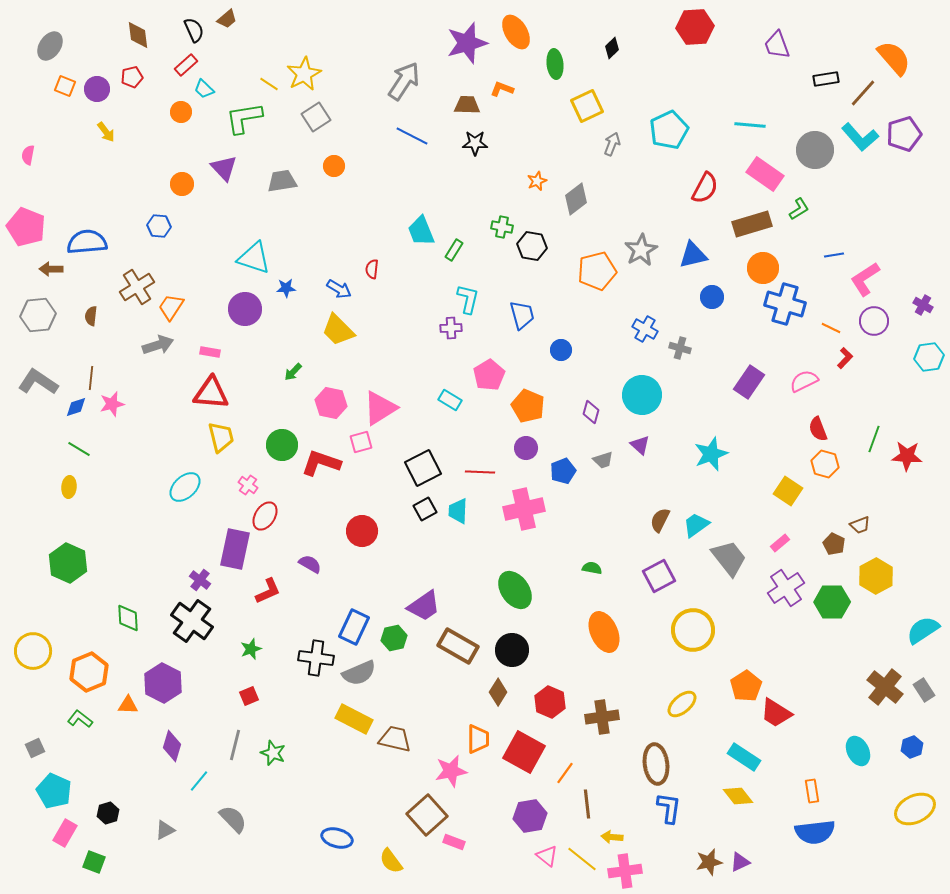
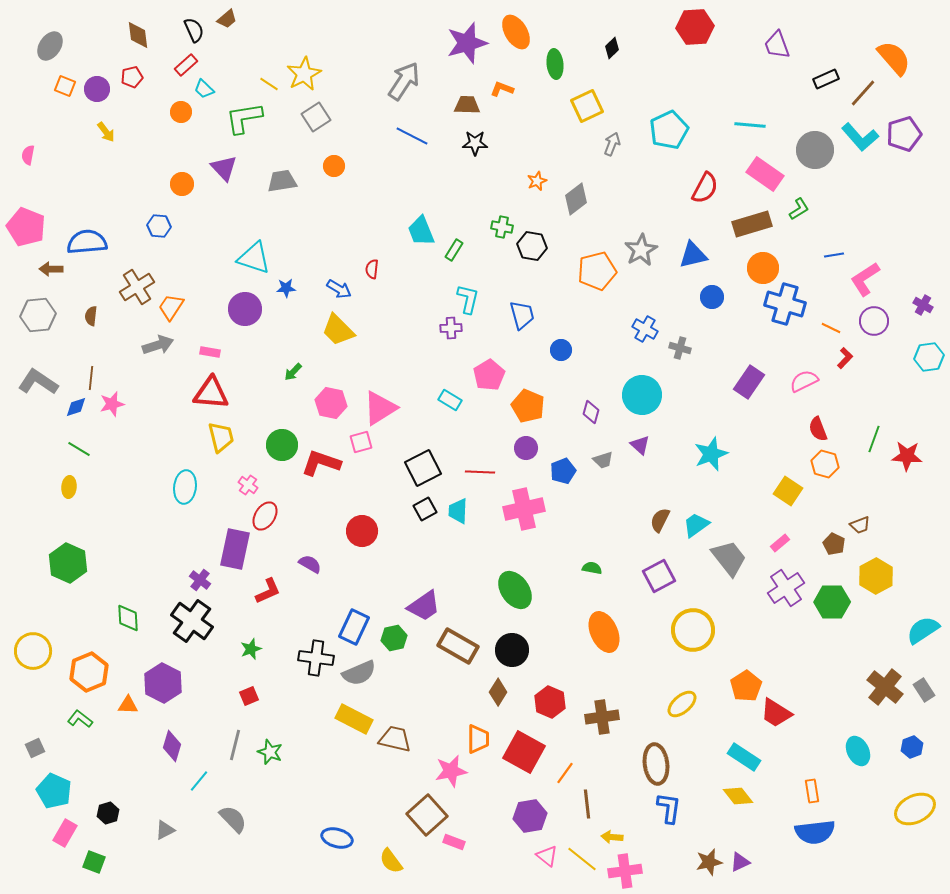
black rectangle at (826, 79): rotated 15 degrees counterclockwise
cyan ellipse at (185, 487): rotated 40 degrees counterclockwise
green star at (273, 753): moved 3 px left, 1 px up
